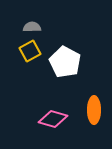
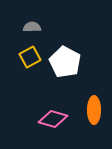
yellow square: moved 6 px down
